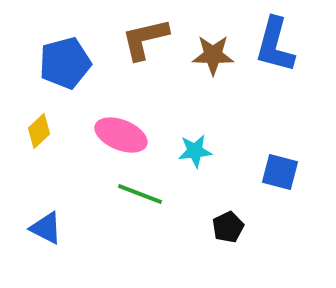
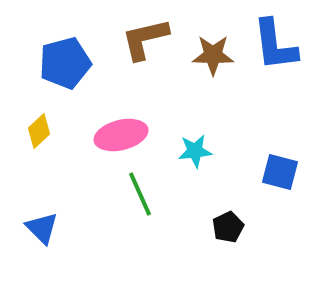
blue L-shape: rotated 22 degrees counterclockwise
pink ellipse: rotated 36 degrees counterclockwise
green line: rotated 45 degrees clockwise
blue triangle: moved 4 px left; rotated 18 degrees clockwise
